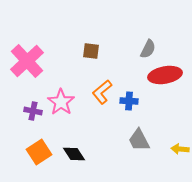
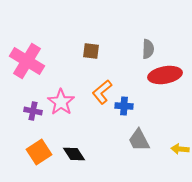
gray semicircle: rotated 24 degrees counterclockwise
pink cross: rotated 16 degrees counterclockwise
blue cross: moved 5 px left, 5 px down
